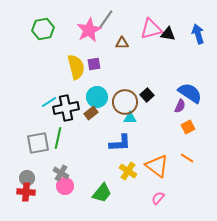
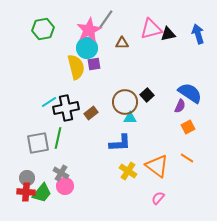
black triangle: rotated 21 degrees counterclockwise
cyan circle: moved 10 px left, 49 px up
green trapezoid: moved 60 px left
